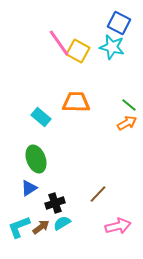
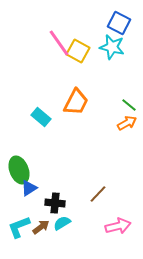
orange trapezoid: rotated 116 degrees clockwise
green ellipse: moved 17 px left, 11 px down
black cross: rotated 24 degrees clockwise
